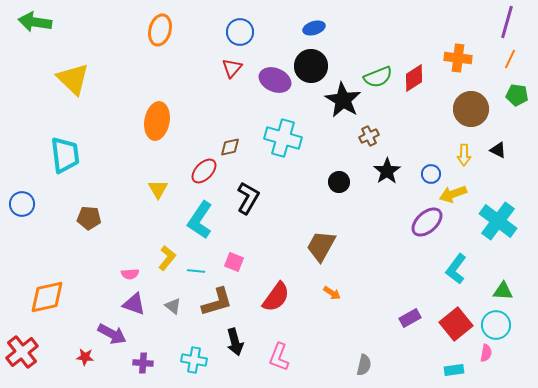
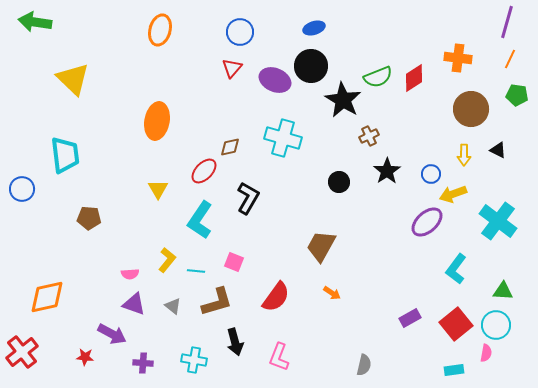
blue circle at (22, 204): moved 15 px up
yellow L-shape at (167, 258): moved 2 px down
